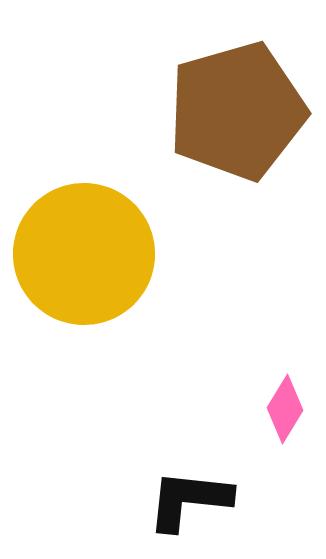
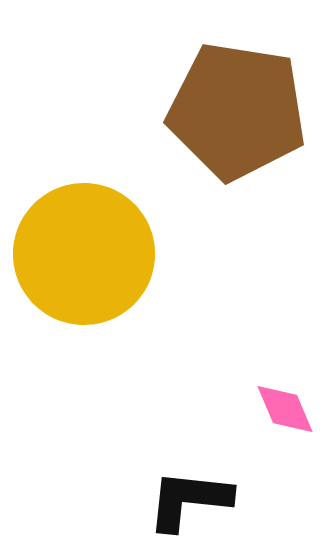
brown pentagon: rotated 25 degrees clockwise
pink diamond: rotated 54 degrees counterclockwise
